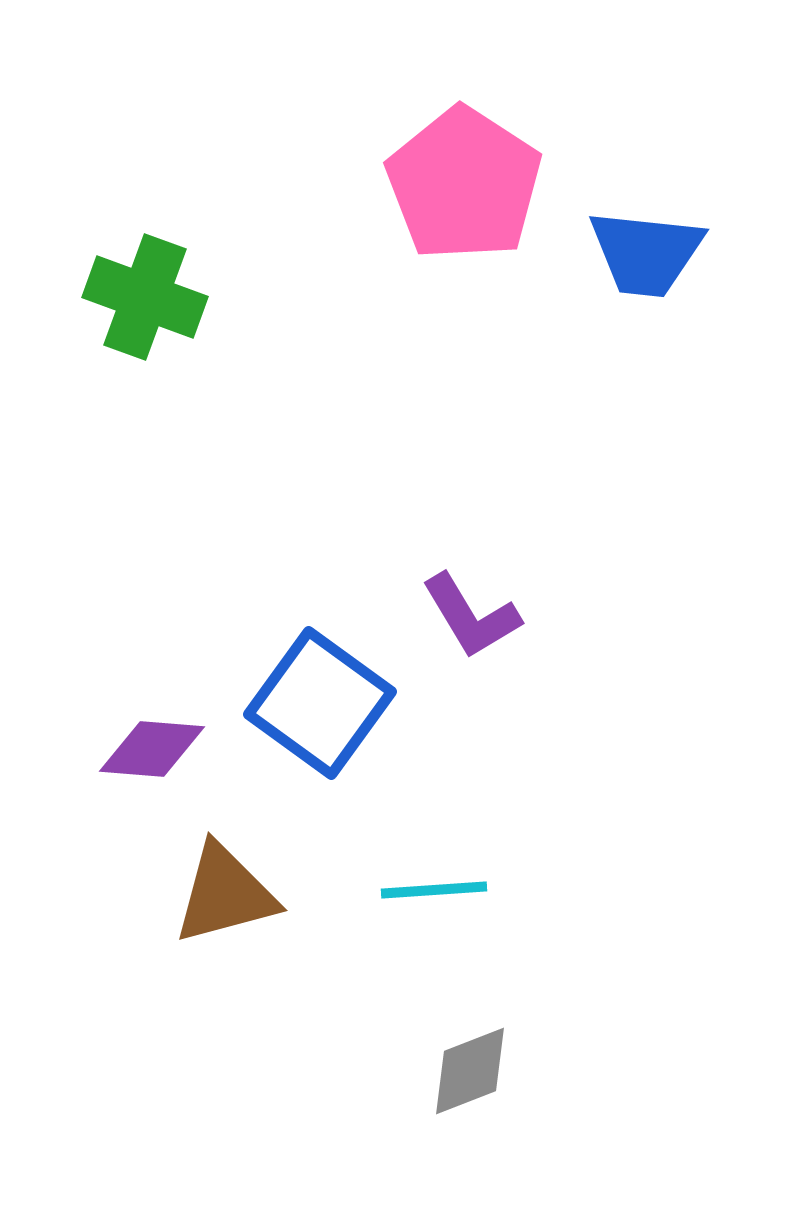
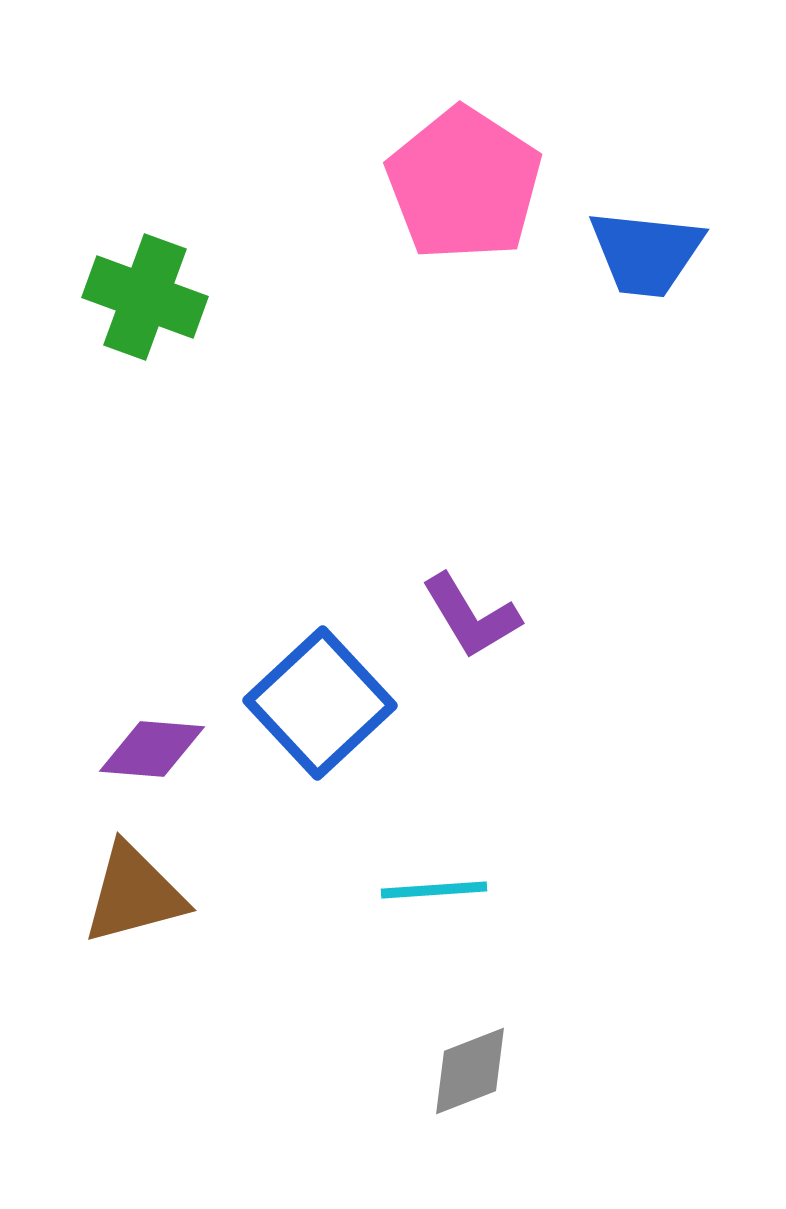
blue square: rotated 11 degrees clockwise
brown triangle: moved 91 px left
